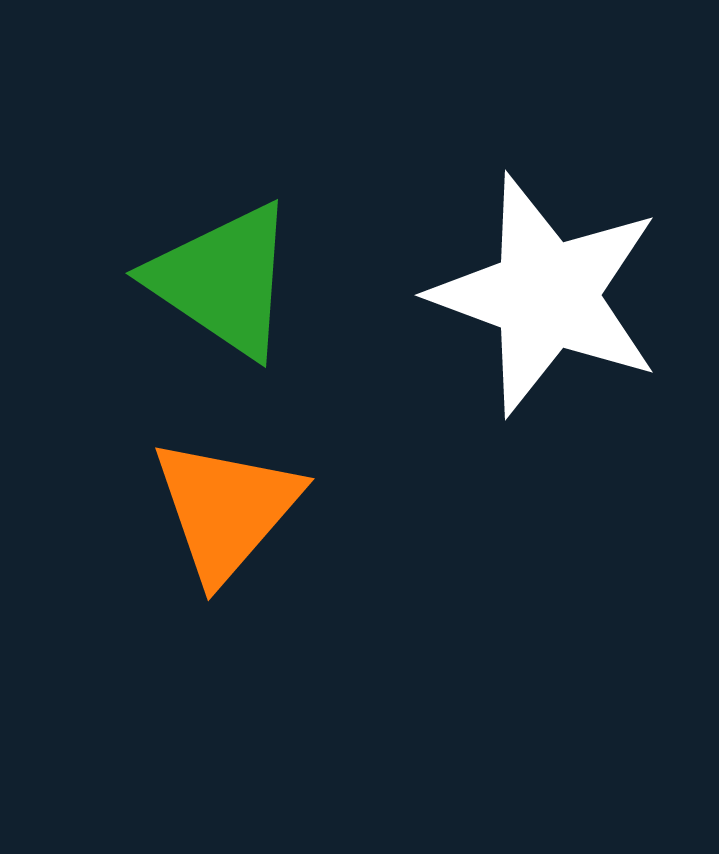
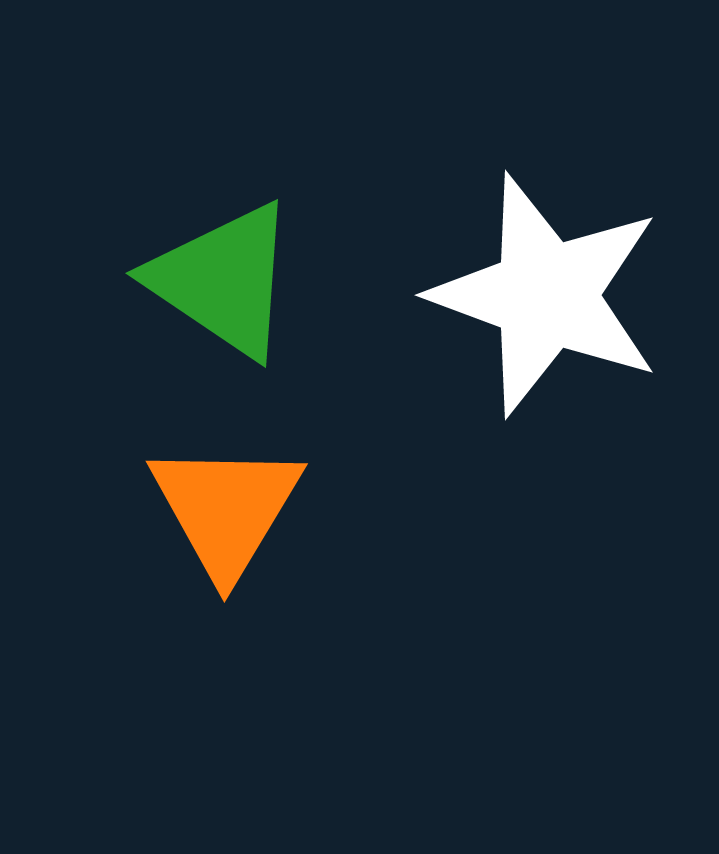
orange triangle: rotated 10 degrees counterclockwise
